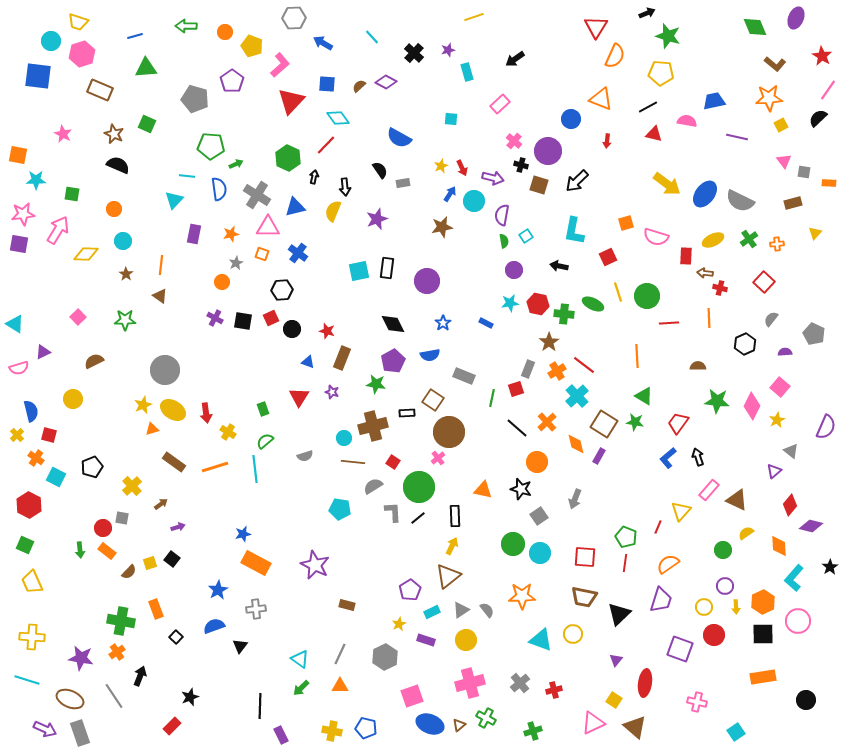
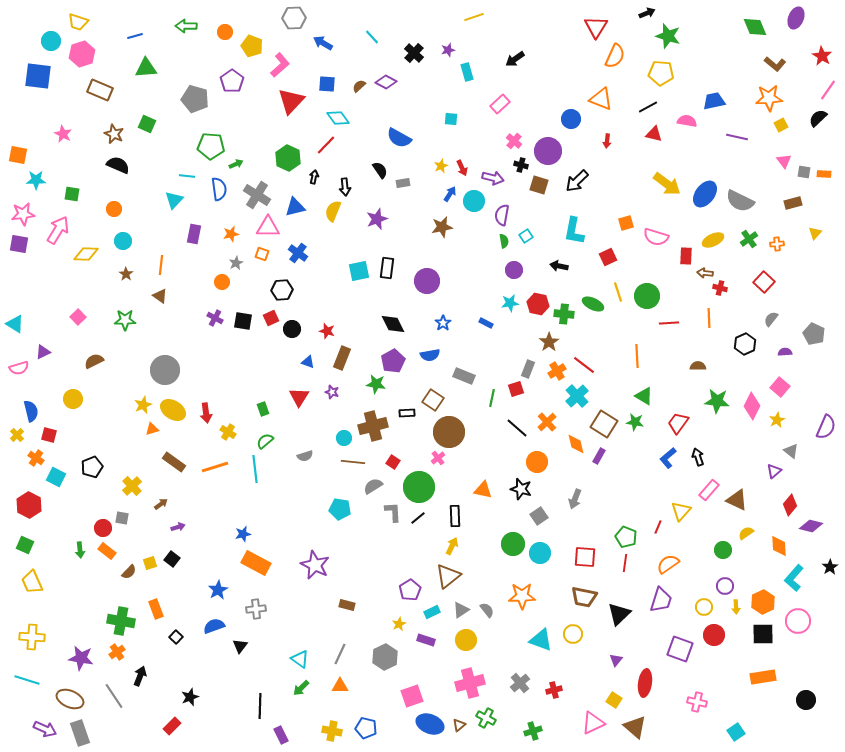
orange rectangle at (829, 183): moved 5 px left, 9 px up
